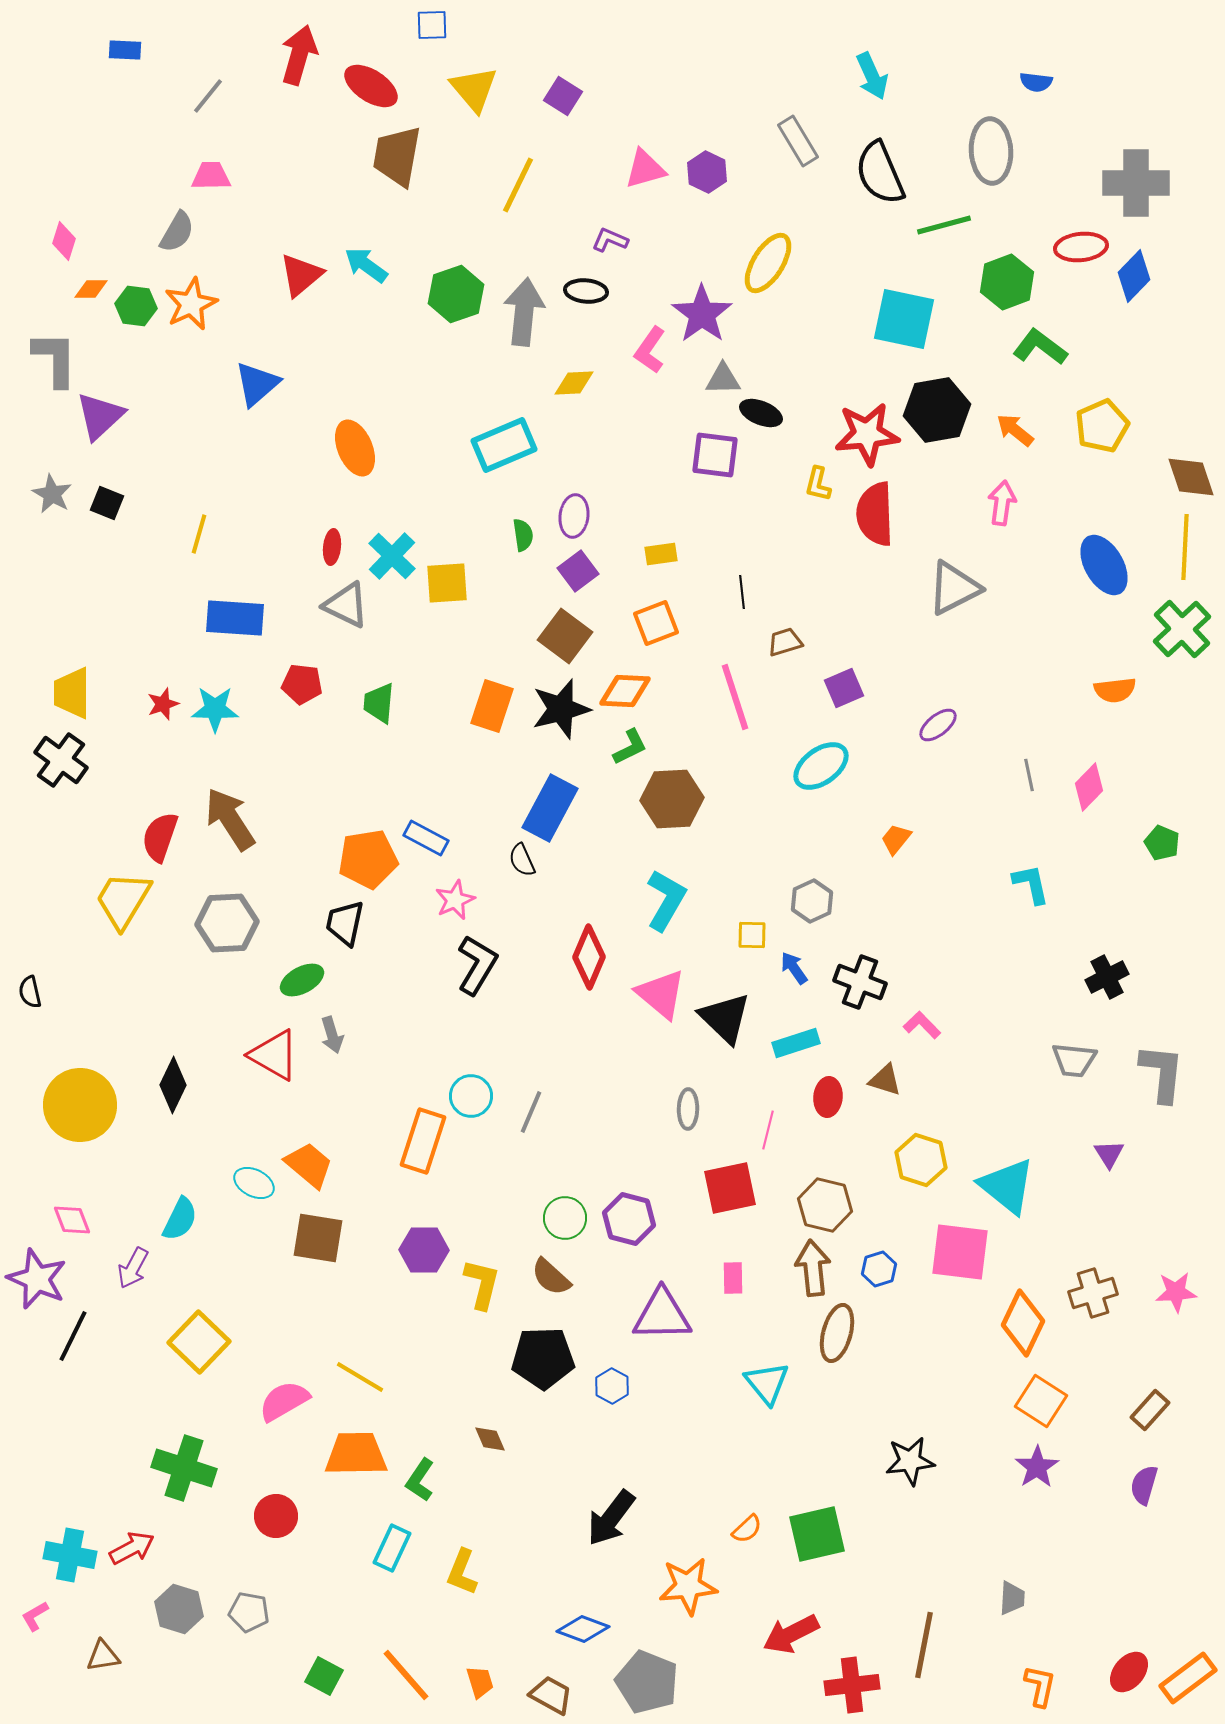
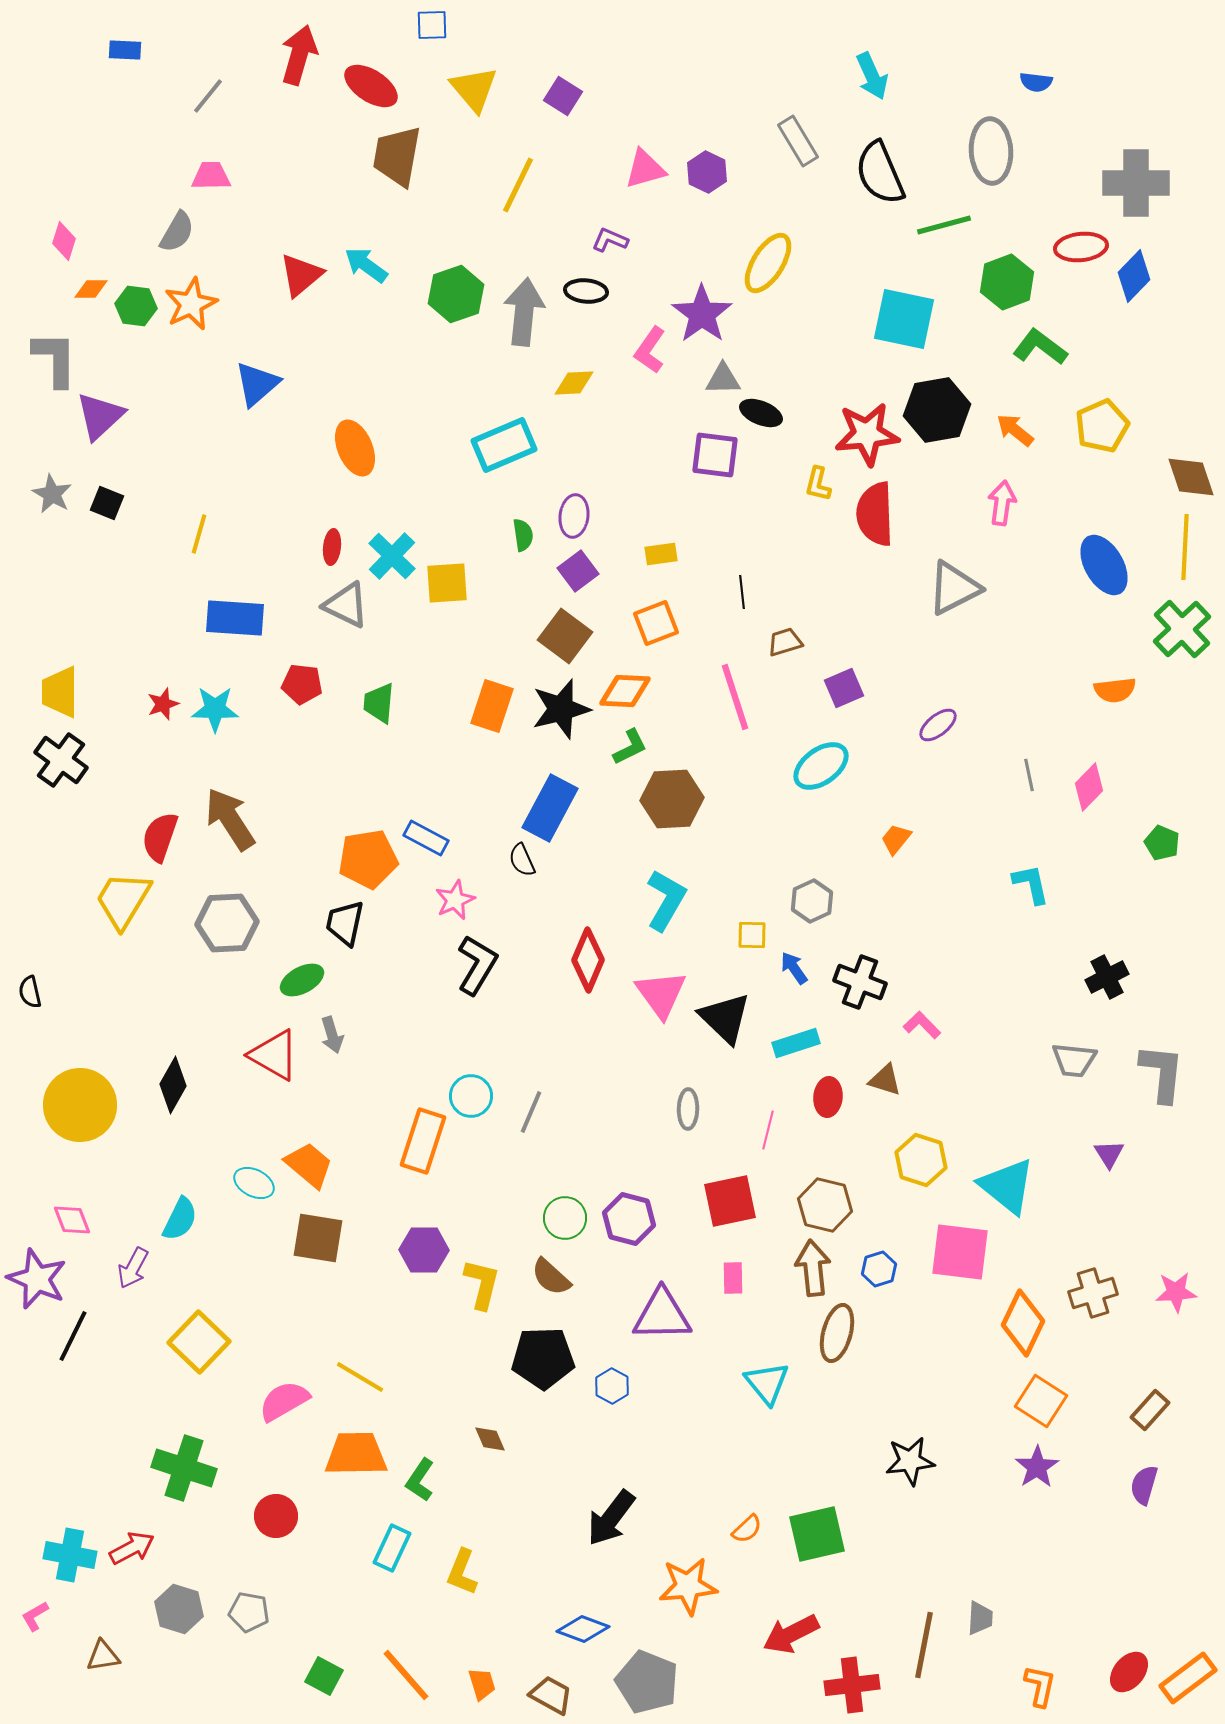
yellow trapezoid at (72, 693): moved 12 px left, 1 px up
red diamond at (589, 957): moved 1 px left, 3 px down
pink triangle at (661, 994): rotated 14 degrees clockwise
black diamond at (173, 1085): rotated 4 degrees clockwise
red square at (730, 1188): moved 13 px down
gray trapezoid at (1012, 1598): moved 32 px left, 20 px down
orange trapezoid at (480, 1682): moved 2 px right, 2 px down
